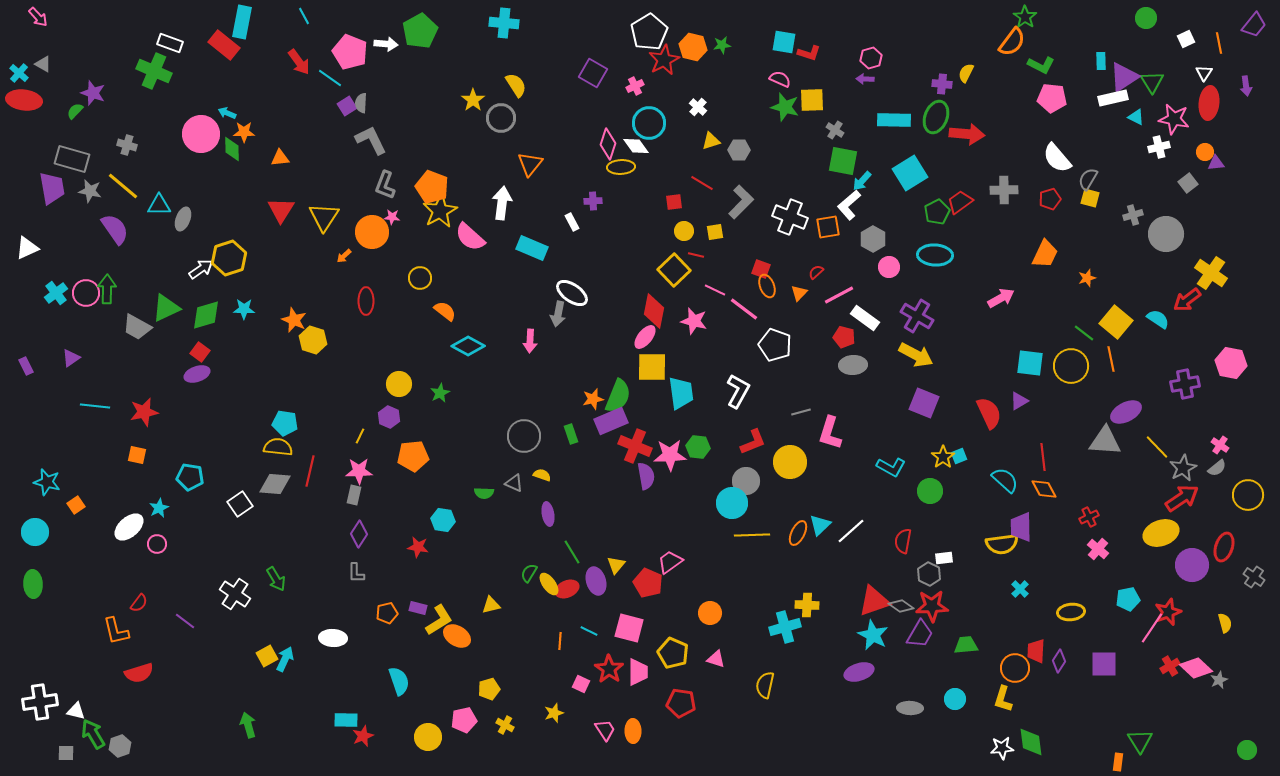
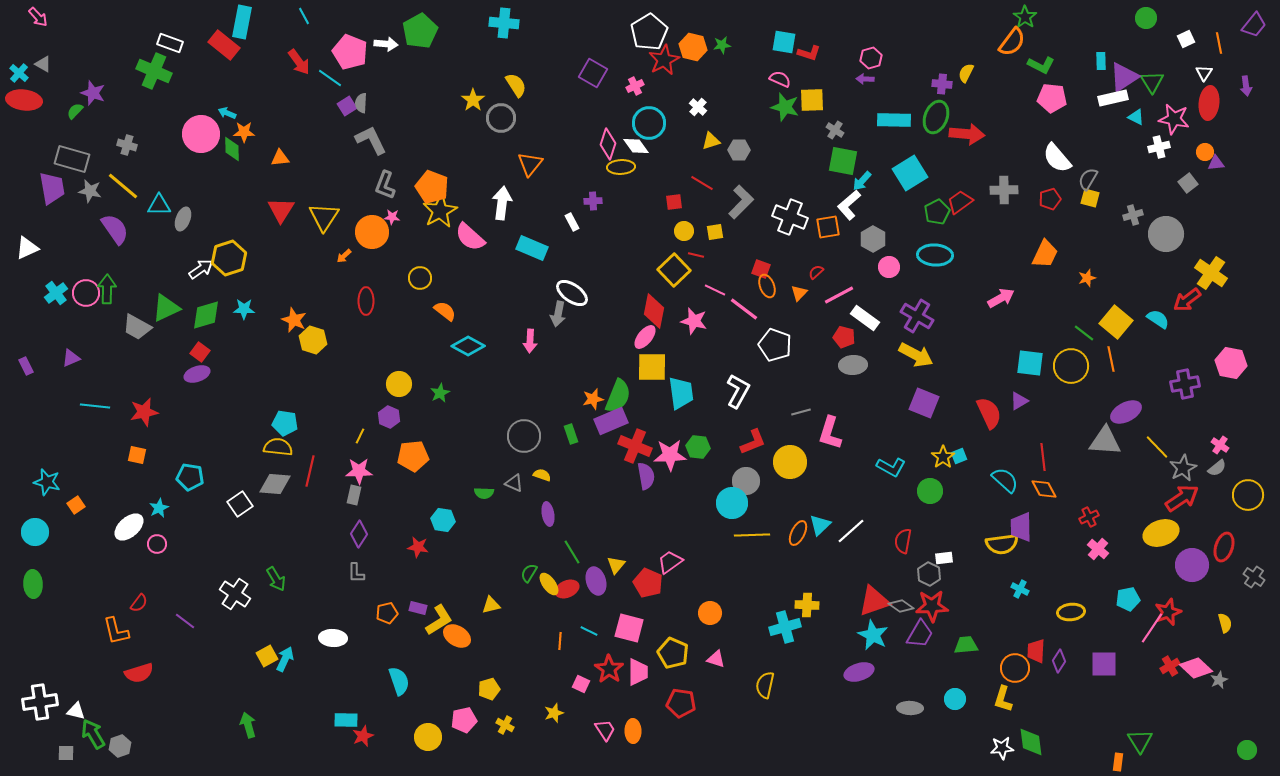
purple triangle at (71, 358): rotated 12 degrees clockwise
cyan cross at (1020, 589): rotated 18 degrees counterclockwise
